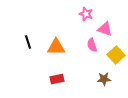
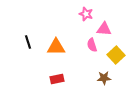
pink triangle: moved 1 px left; rotated 14 degrees counterclockwise
brown star: moved 1 px up
